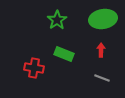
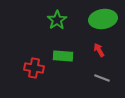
red arrow: moved 2 px left; rotated 32 degrees counterclockwise
green rectangle: moved 1 px left, 2 px down; rotated 18 degrees counterclockwise
